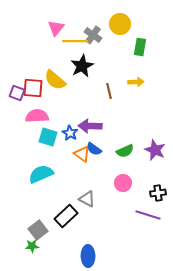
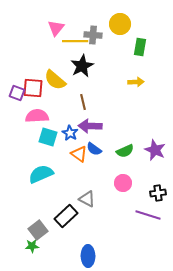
gray cross: rotated 30 degrees counterclockwise
brown line: moved 26 px left, 11 px down
orange triangle: moved 3 px left
